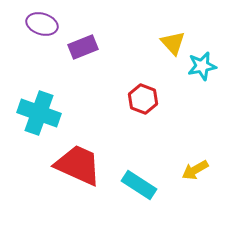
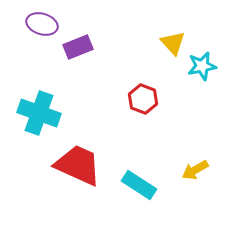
purple rectangle: moved 5 px left
